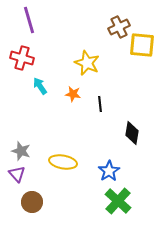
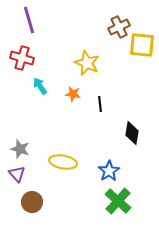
gray star: moved 1 px left, 2 px up
